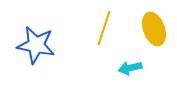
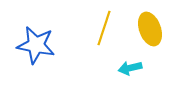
yellow ellipse: moved 4 px left
